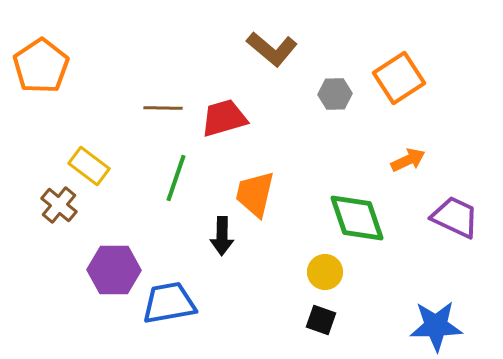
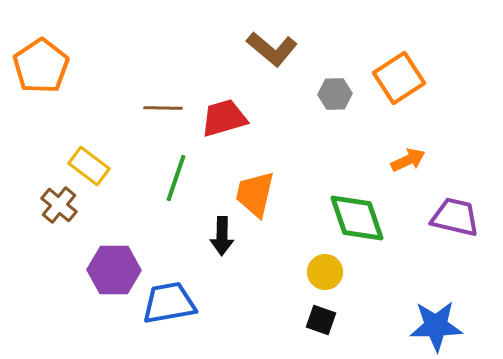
purple trapezoid: rotated 12 degrees counterclockwise
